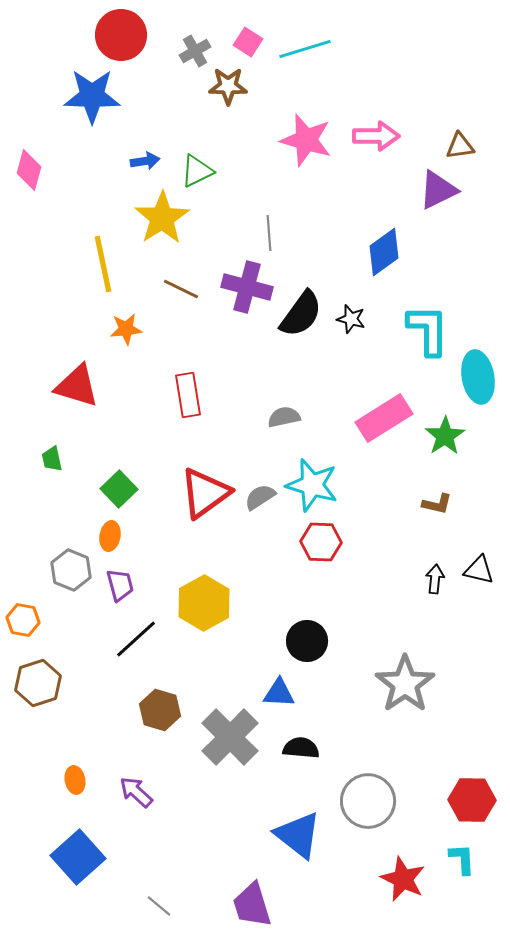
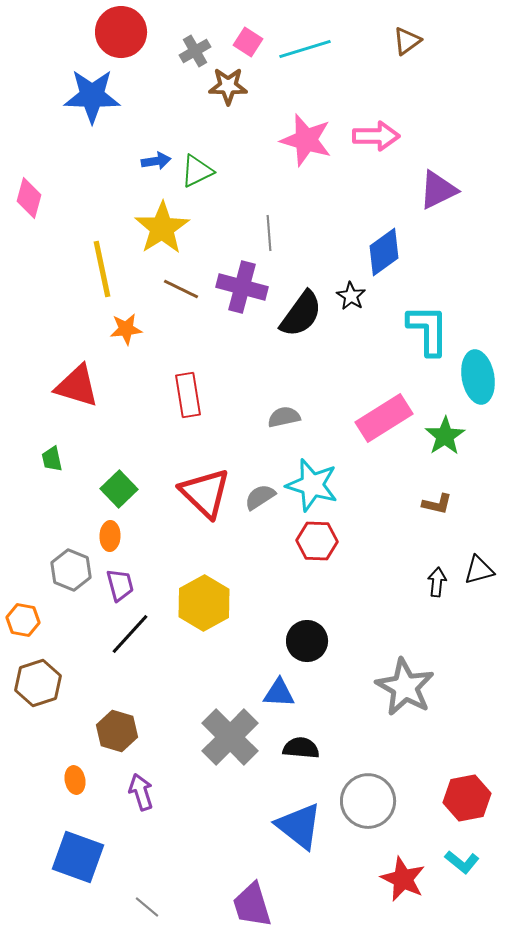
red circle at (121, 35): moved 3 px up
brown triangle at (460, 146): moved 53 px left, 105 px up; rotated 28 degrees counterclockwise
blue arrow at (145, 161): moved 11 px right
pink diamond at (29, 170): moved 28 px down
yellow star at (162, 218): moved 10 px down
yellow line at (103, 264): moved 1 px left, 5 px down
purple cross at (247, 287): moved 5 px left
black star at (351, 319): moved 23 px up; rotated 16 degrees clockwise
red triangle at (205, 493): rotated 40 degrees counterclockwise
orange ellipse at (110, 536): rotated 8 degrees counterclockwise
red hexagon at (321, 542): moved 4 px left, 1 px up
black triangle at (479, 570): rotated 28 degrees counterclockwise
black arrow at (435, 579): moved 2 px right, 3 px down
black line at (136, 639): moved 6 px left, 5 px up; rotated 6 degrees counterclockwise
gray star at (405, 684): moved 3 px down; rotated 8 degrees counterclockwise
brown hexagon at (160, 710): moved 43 px left, 21 px down
purple arrow at (136, 792): moved 5 px right; rotated 30 degrees clockwise
red hexagon at (472, 800): moved 5 px left, 2 px up; rotated 12 degrees counterclockwise
blue triangle at (298, 835): moved 1 px right, 9 px up
blue square at (78, 857): rotated 28 degrees counterclockwise
cyan L-shape at (462, 859): moved 3 px down; rotated 132 degrees clockwise
gray line at (159, 906): moved 12 px left, 1 px down
